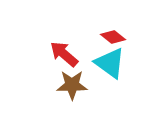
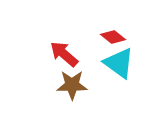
cyan triangle: moved 9 px right
